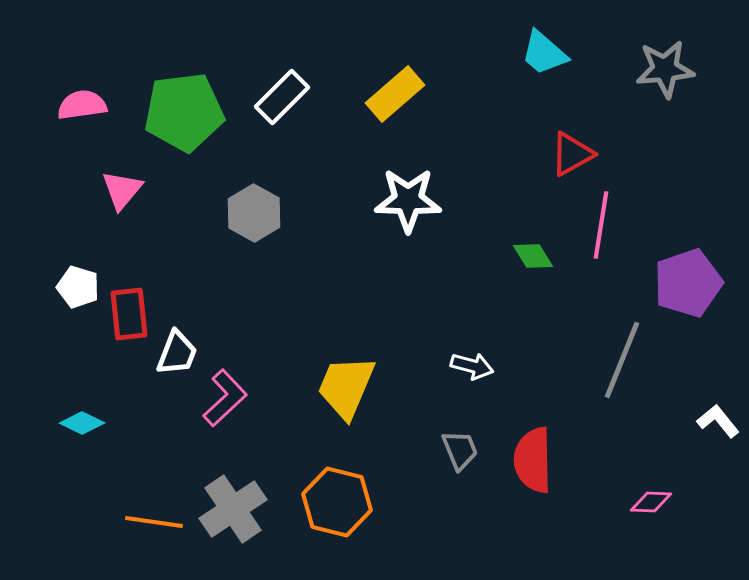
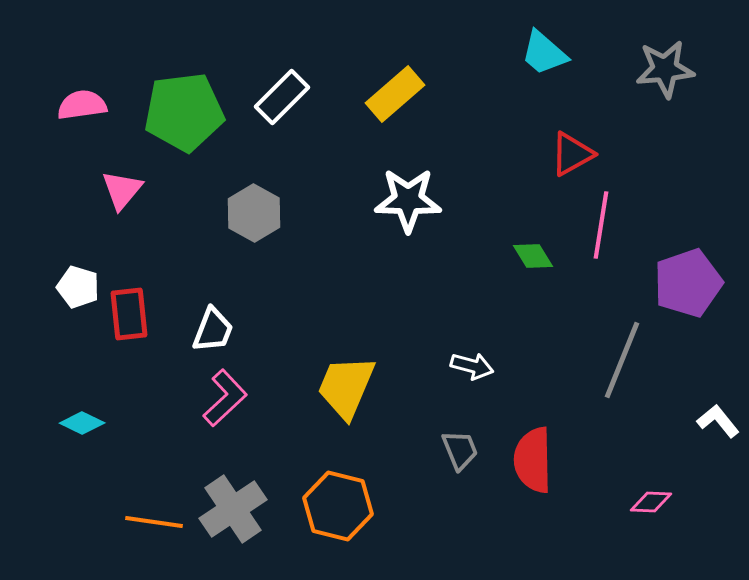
white trapezoid: moved 36 px right, 23 px up
orange hexagon: moved 1 px right, 4 px down
